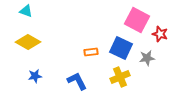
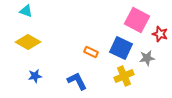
orange rectangle: rotated 32 degrees clockwise
yellow cross: moved 4 px right, 1 px up
